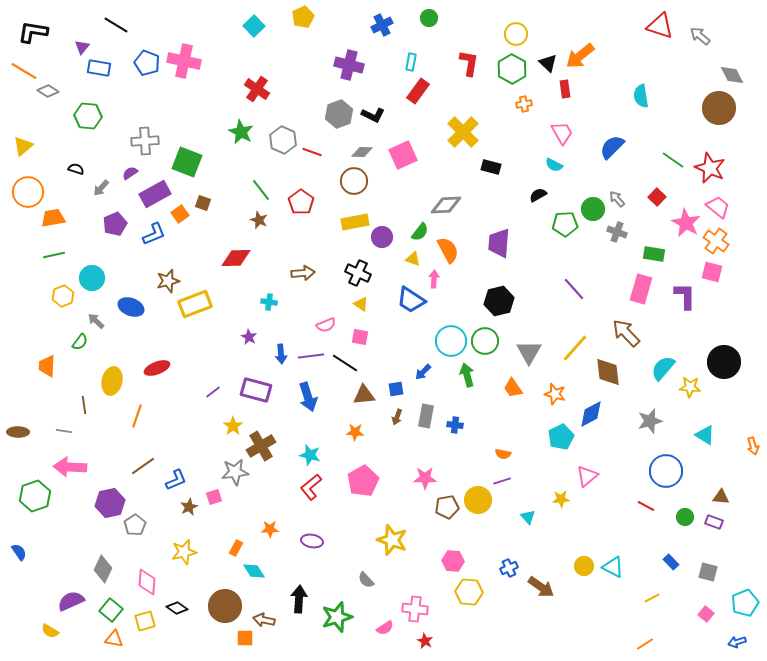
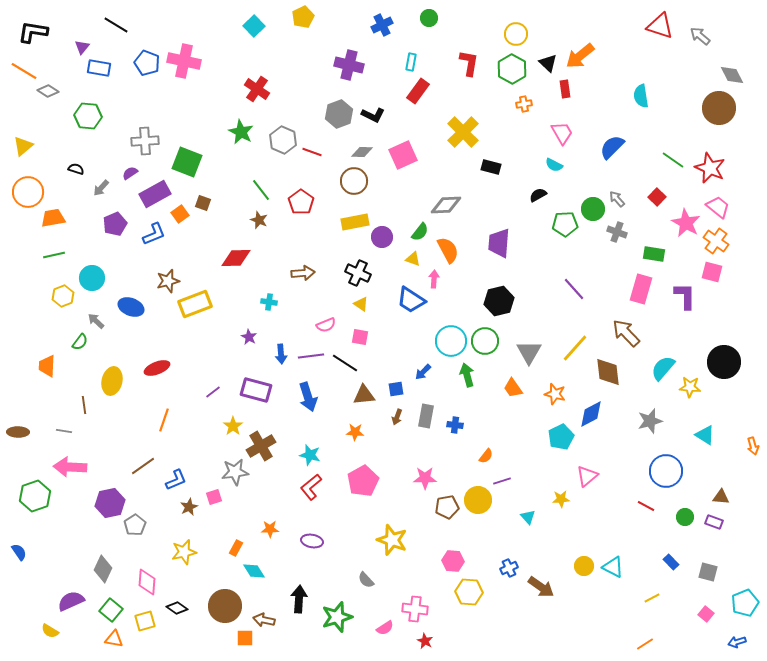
orange line at (137, 416): moved 27 px right, 4 px down
orange semicircle at (503, 454): moved 17 px left, 2 px down; rotated 63 degrees counterclockwise
